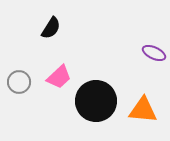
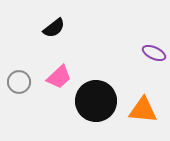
black semicircle: moved 3 px right; rotated 20 degrees clockwise
